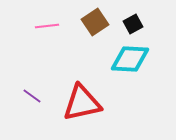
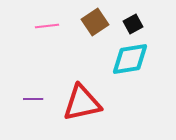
cyan diamond: rotated 12 degrees counterclockwise
purple line: moved 1 px right, 3 px down; rotated 36 degrees counterclockwise
